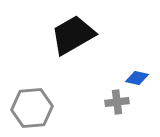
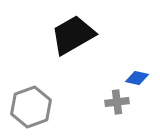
gray hexagon: moved 1 px left, 1 px up; rotated 15 degrees counterclockwise
